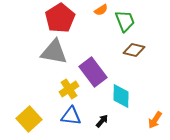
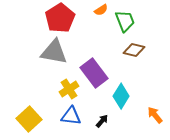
purple rectangle: moved 1 px right, 1 px down
cyan diamond: rotated 30 degrees clockwise
orange arrow: moved 5 px up; rotated 108 degrees clockwise
